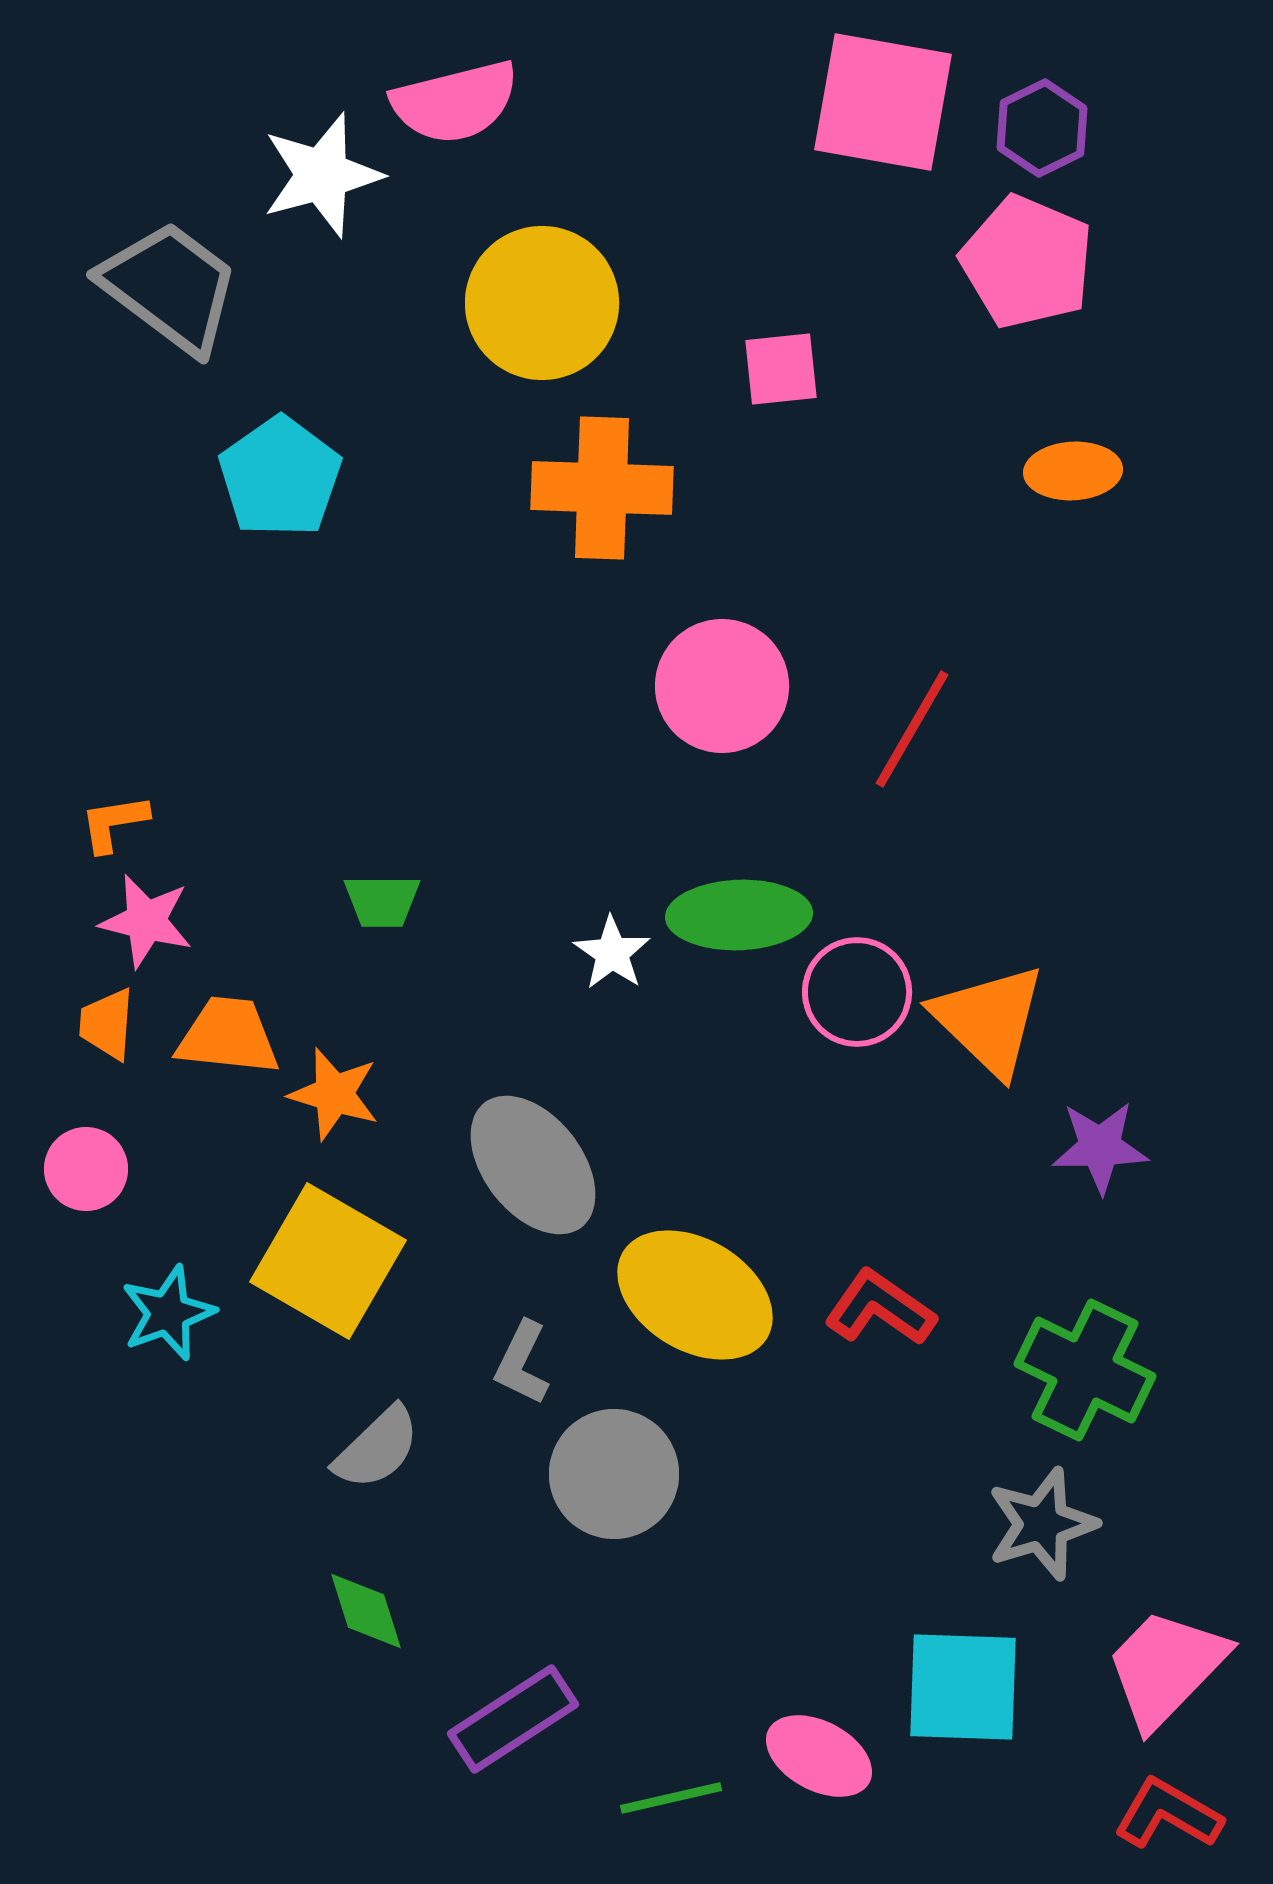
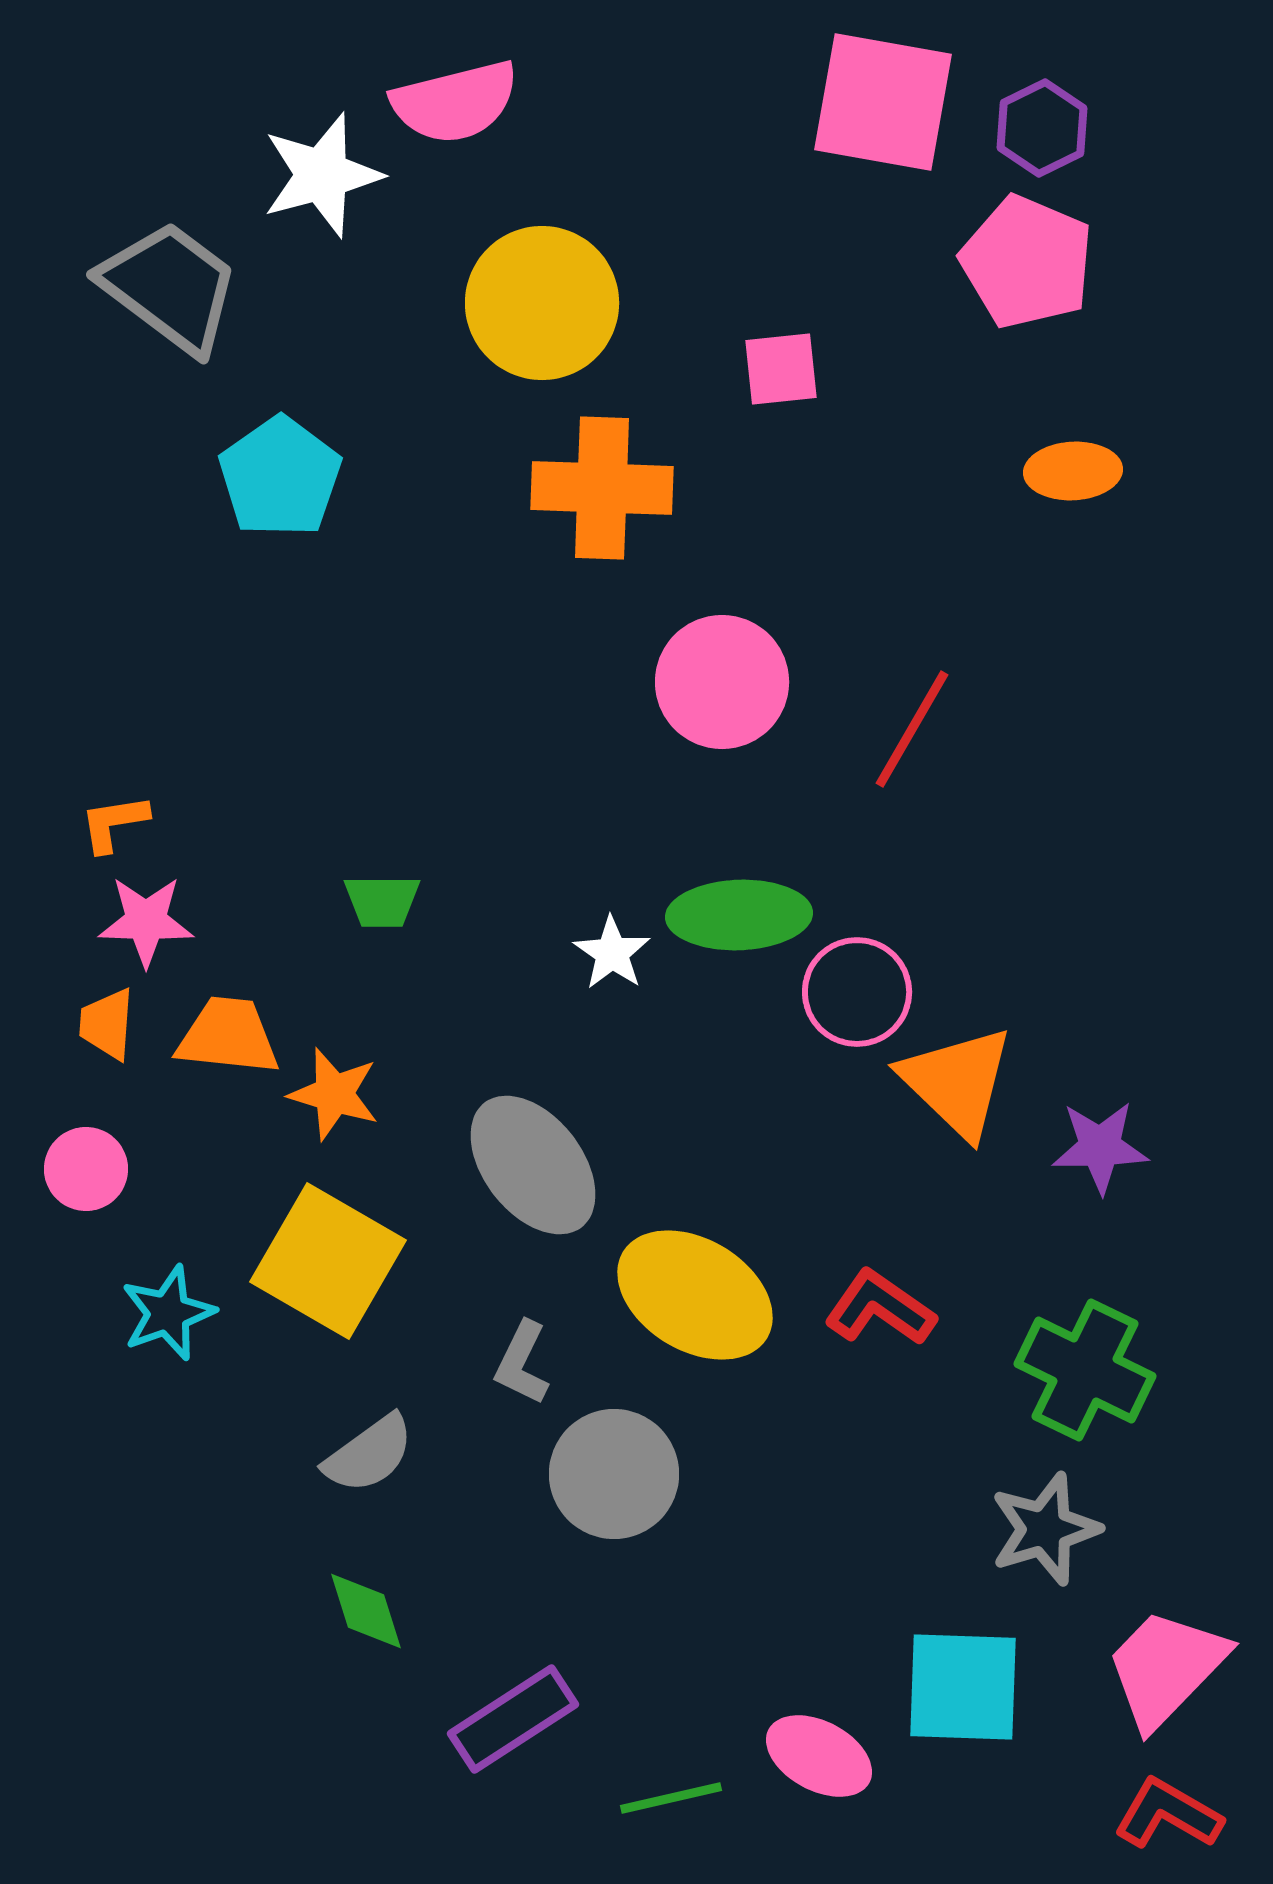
pink circle at (722, 686): moved 4 px up
pink star at (146, 921): rotated 12 degrees counterclockwise
orange triangle at (989, 1020): moved 32 px left, 62 px down
gray semicircle at (377, 1448): moved 8 px left, 6 px down; rotated 8 degrees clockwise
gray star at (1042, 1524): moved 3 px right, 5 px down
